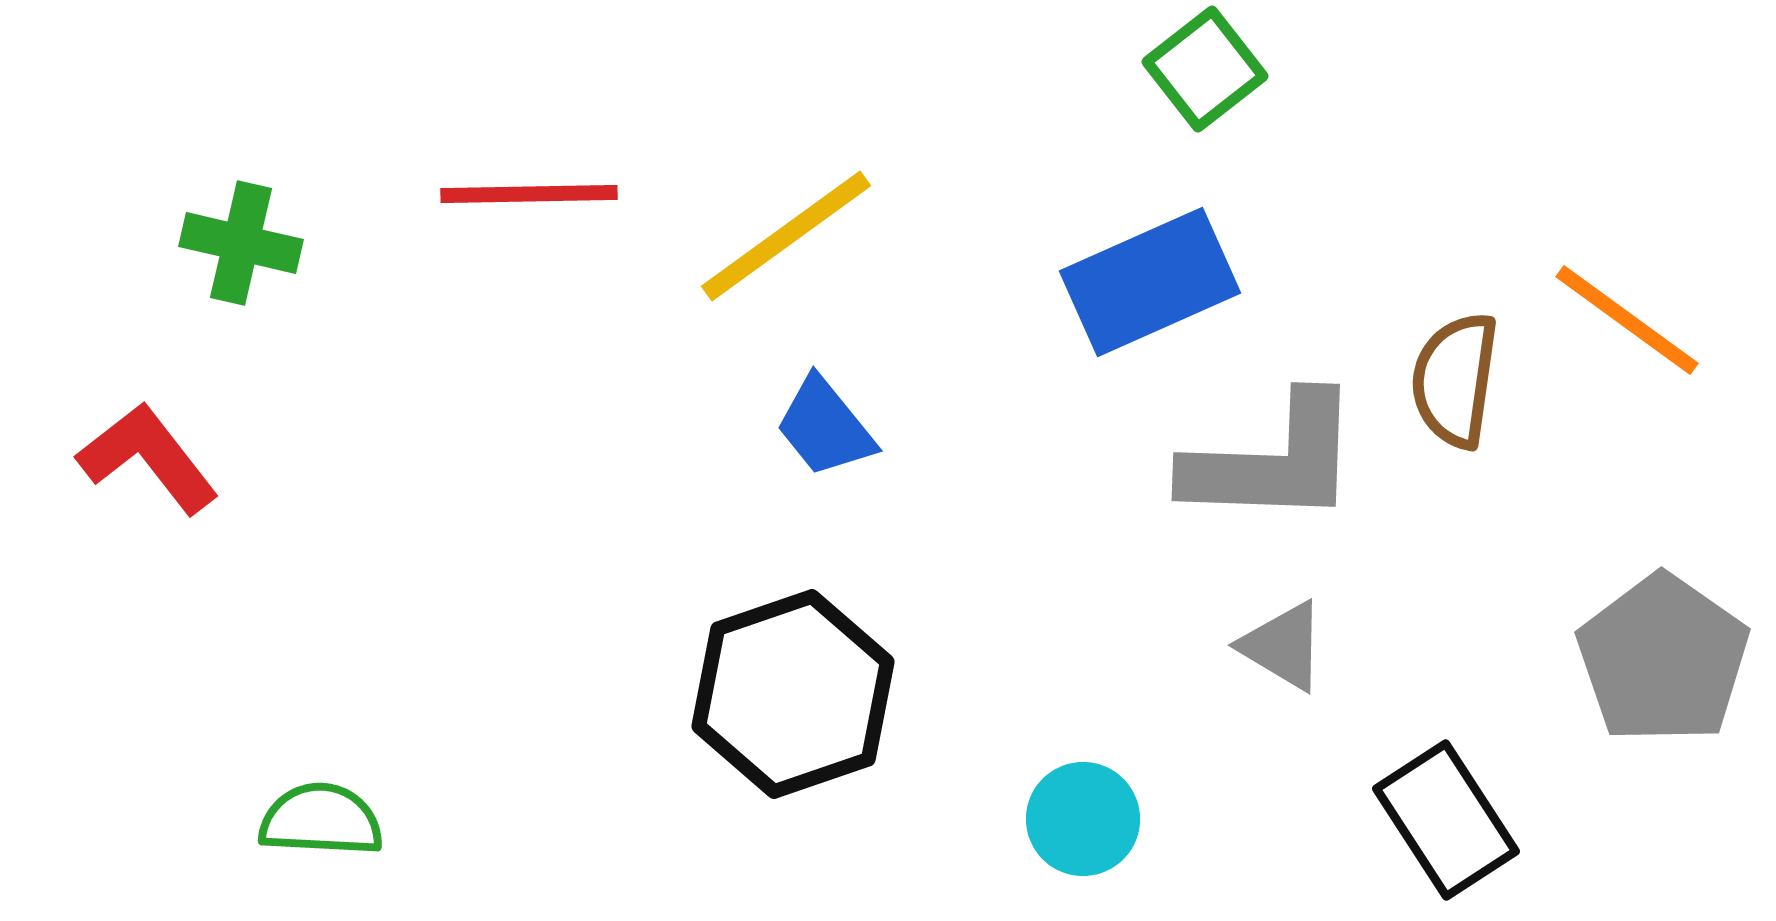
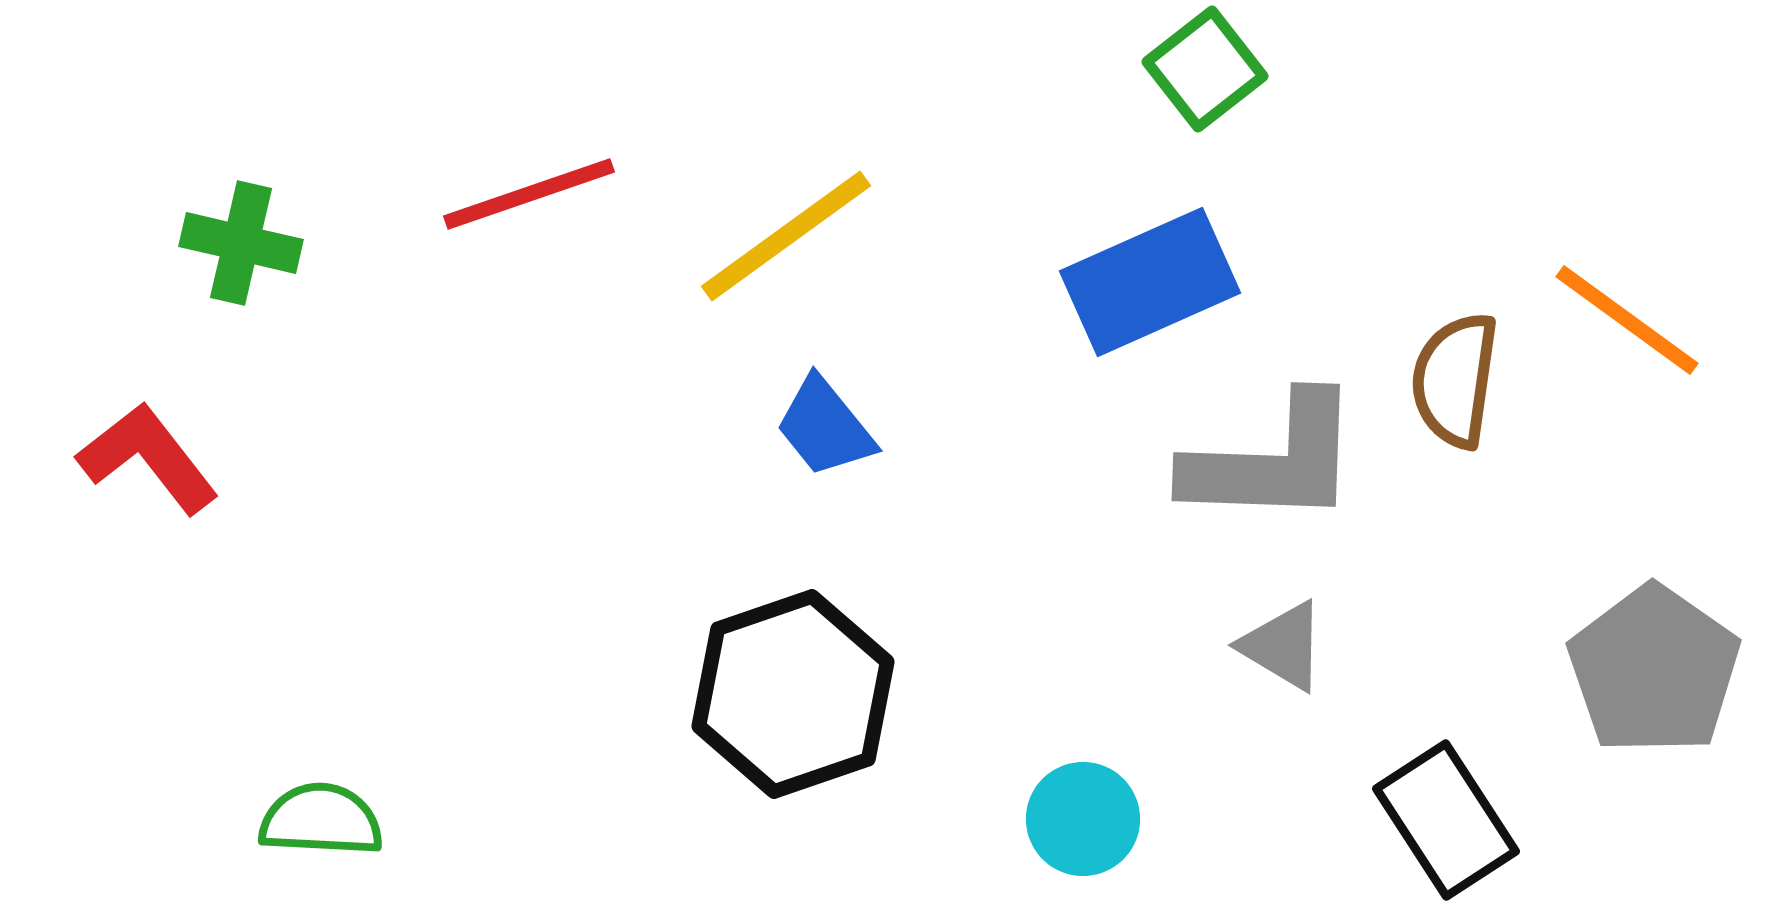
red line: rotated 18 degrees counterclockwise
gray pentagon: moved 9 px left, 11 px down
